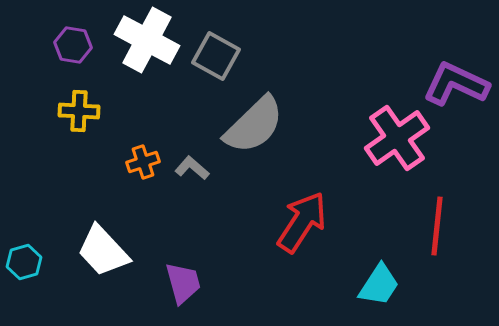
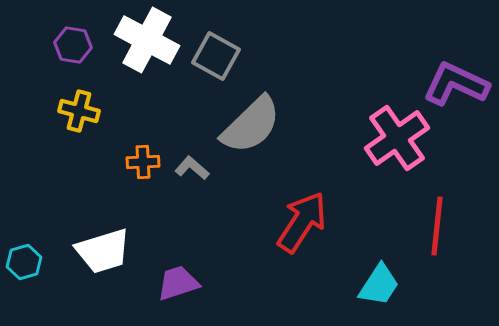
yellow cross: rotated 12 degrees clockwise
gray semicircle: moved 3 px left
orange cross: rotated 16 degrees clockwise
white trapezoid: rotated 64 degrees counterclockwise
purple trapezoid: moved 5 px left; rotated 93 degrees counterclockwise
